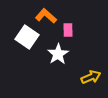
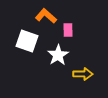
white square: moved 4 px down; rotated 15 degrees counterclockwise
white star: moved 1 px down
yellow arrow: moved 8 px left, 3 px up; rotated 24 degrees clockwise
